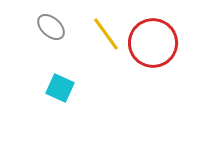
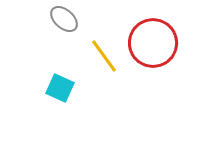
gray ellipse: moved 13 px right, 8 px up
yellow line: moved 2 px left, 22 px down
